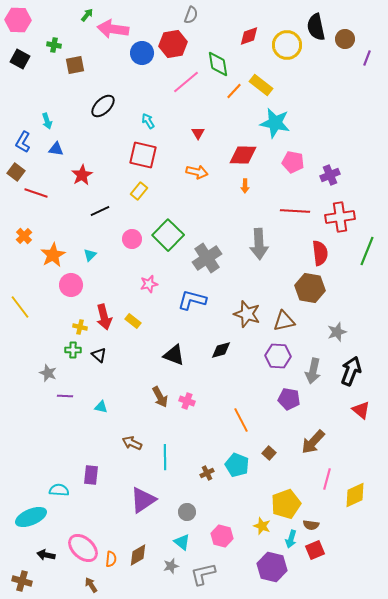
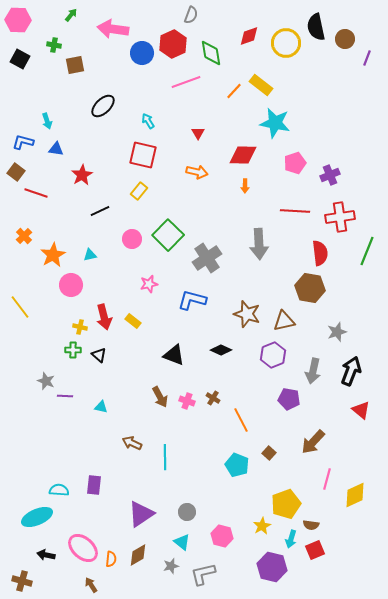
green arrow at (87, 15): moved 16 px left
red hexagon at (173, 44): rotated 16 degrees counterclockwise
yellow circle at (287, 45): moved 1 px left, 2 px up
green diamond at (218, 64): moved 7 px left, 11 px up
pink line at (186, 82): rotated 20 degrees clockwise
blue L-shape at (23, 142): rotated 75 degrees clockwise
pink pentagon at (293, 162): moved 2 px right, 1 px down; rotated 30 degrees counterclockwise
cyan triangle at (90, 255): rotated 32 degrees clockwise
black diamond at (221, 350): rotated 40 degrees clockwise
purple hexagon at (278, 356): moved 5 px left, 1 px up; rotated 25 degrees counterclockwise
gray star at (48, 373): moved 2 px left, 8 px down
brown cross at (207, 473): moved 6 px right, 75 px up; rotated 32 degrees counterclockwise
purple rectangle at (91, 475): moved 3 px right, 10 px down
purple triangle at (143, 500): moved 2 px left, 14 px down
cyan ellipse at (31, 517): moved 6 px right
yellow star at (262, 526): rotated 24 degrees clockwise
